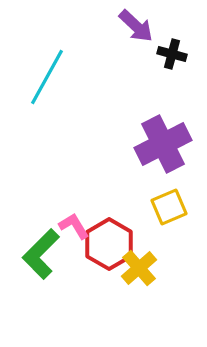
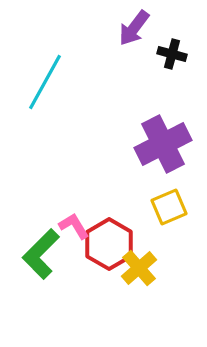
purple arrow: moved 2 px left, 2 px down; rotated 84 degrees clockwise
cyan line: moved 2 px left, 5 px down
